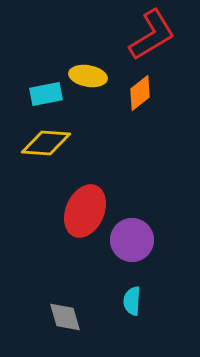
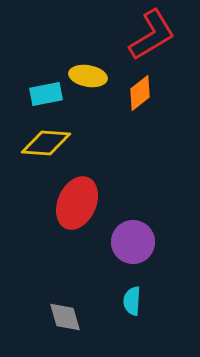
red ellipse: moved 8 px left, 8 px up
purple circle: moved 1 px right, 2 px down
